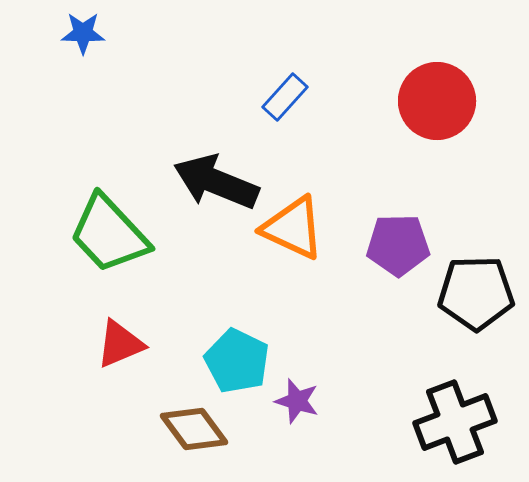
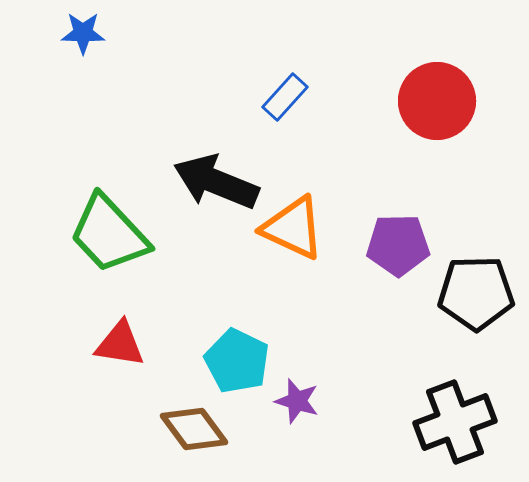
red triangle: rotated 32 degrees clockwise
